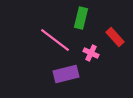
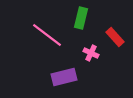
pink line: moved 8 px left, 5 px up
purple rectangle: moved 2 px left, 3 px down
